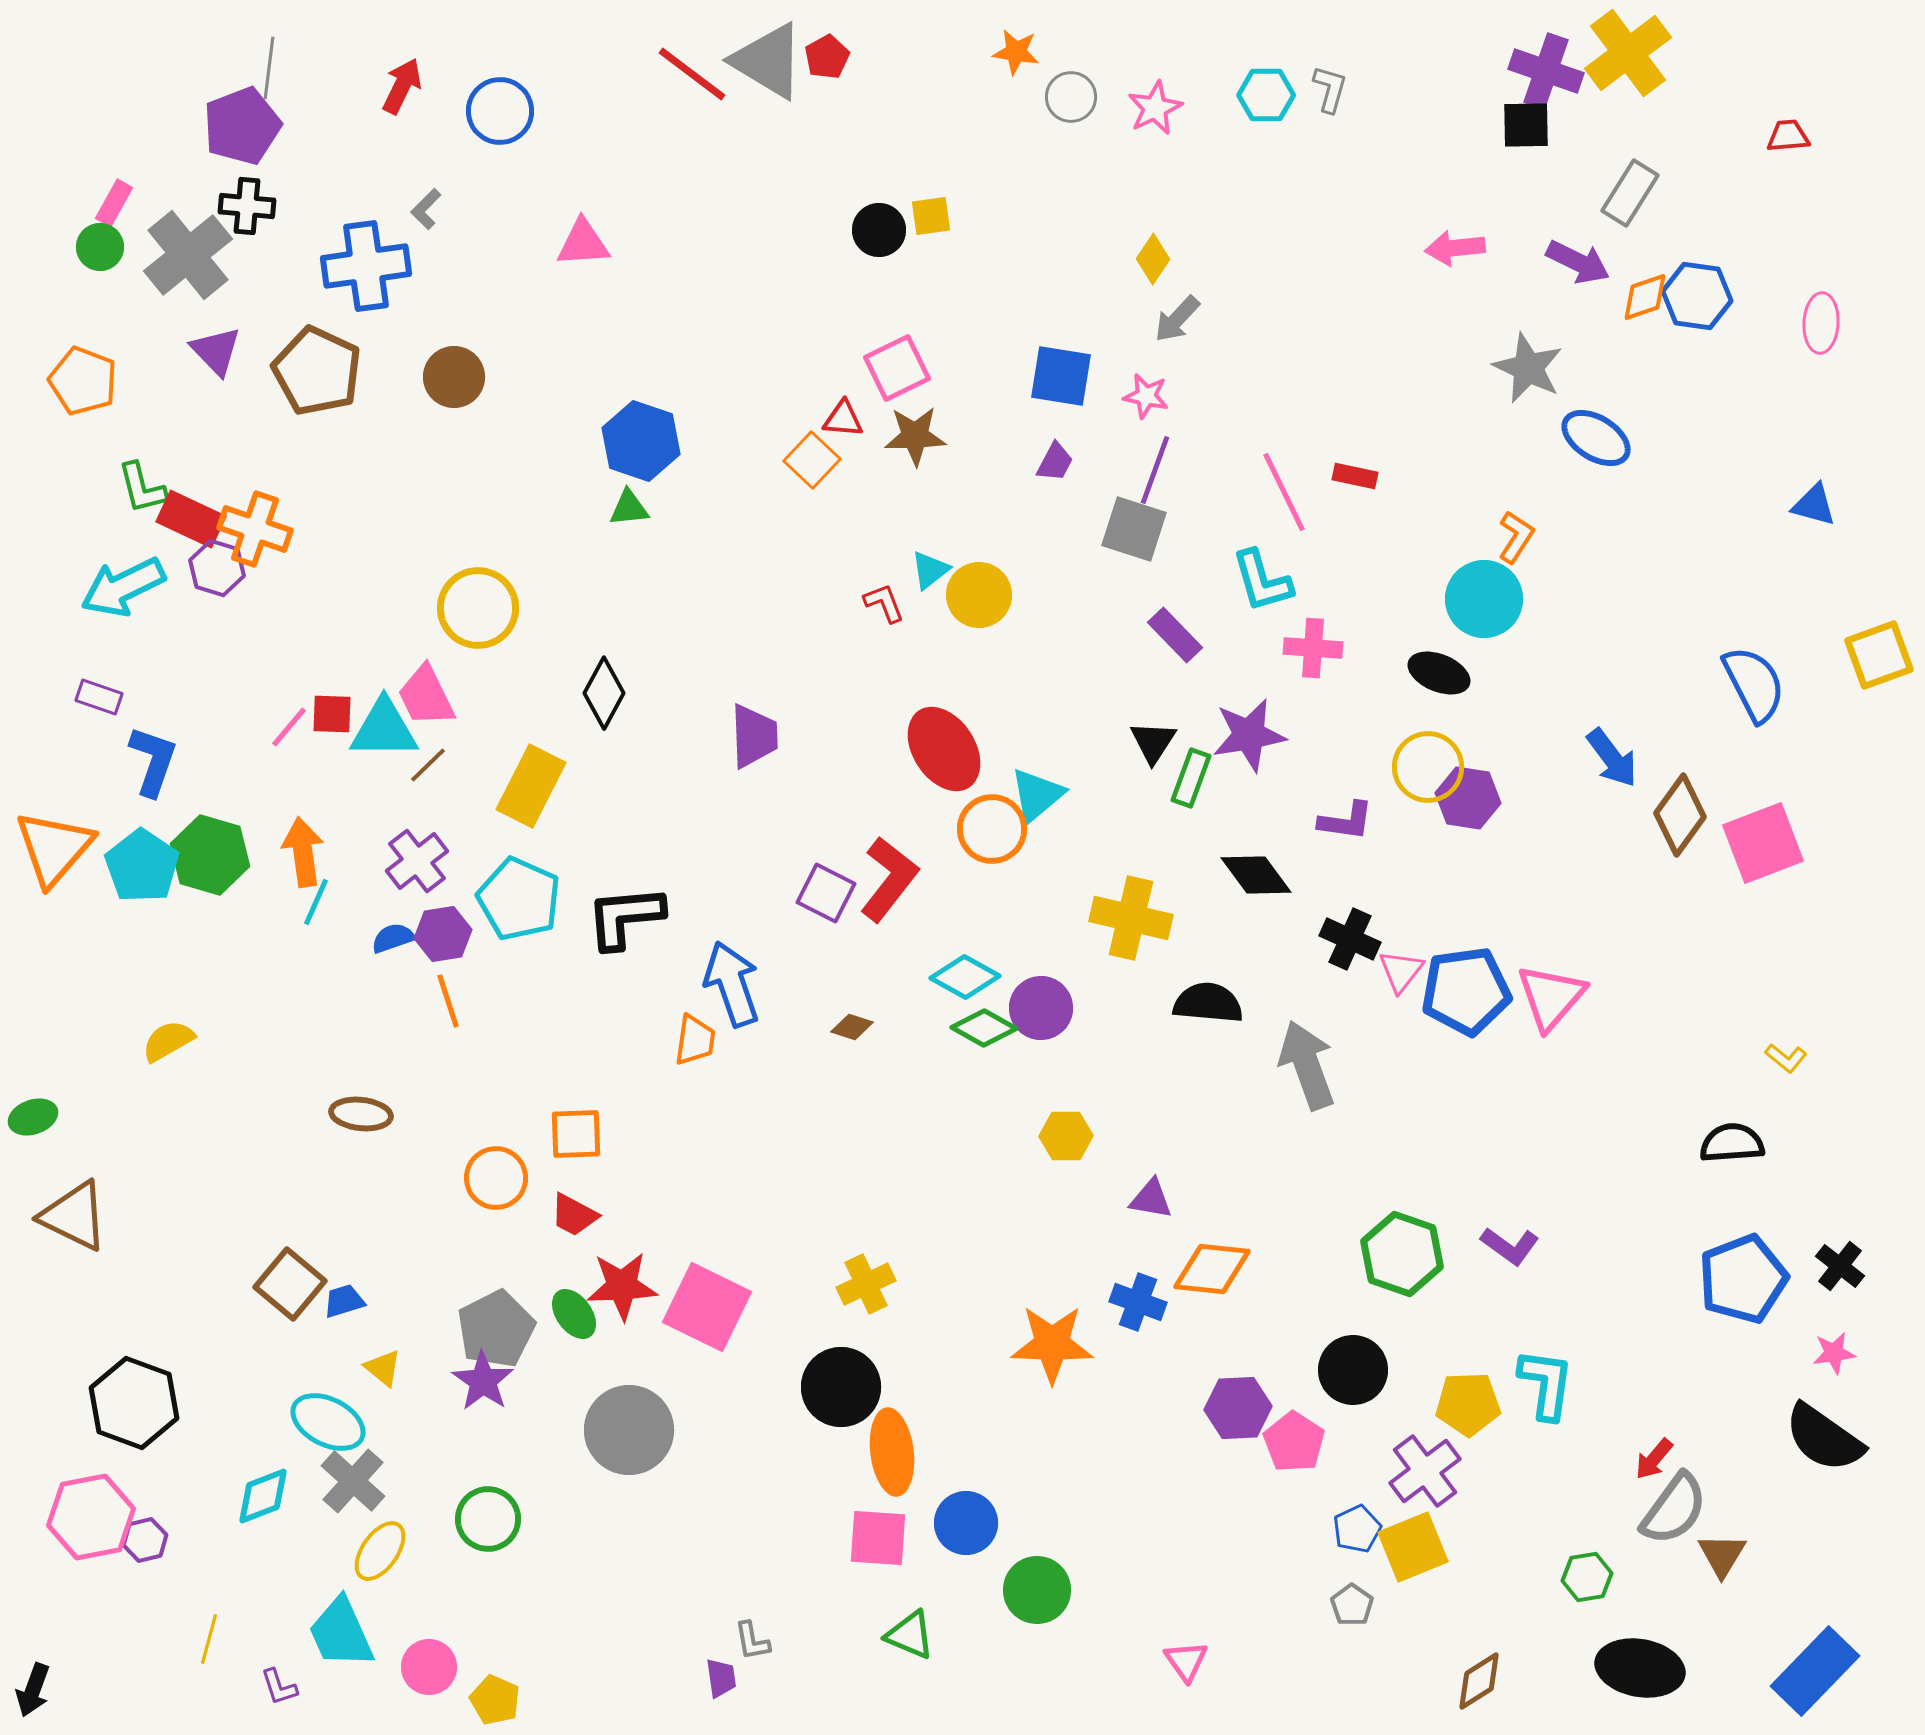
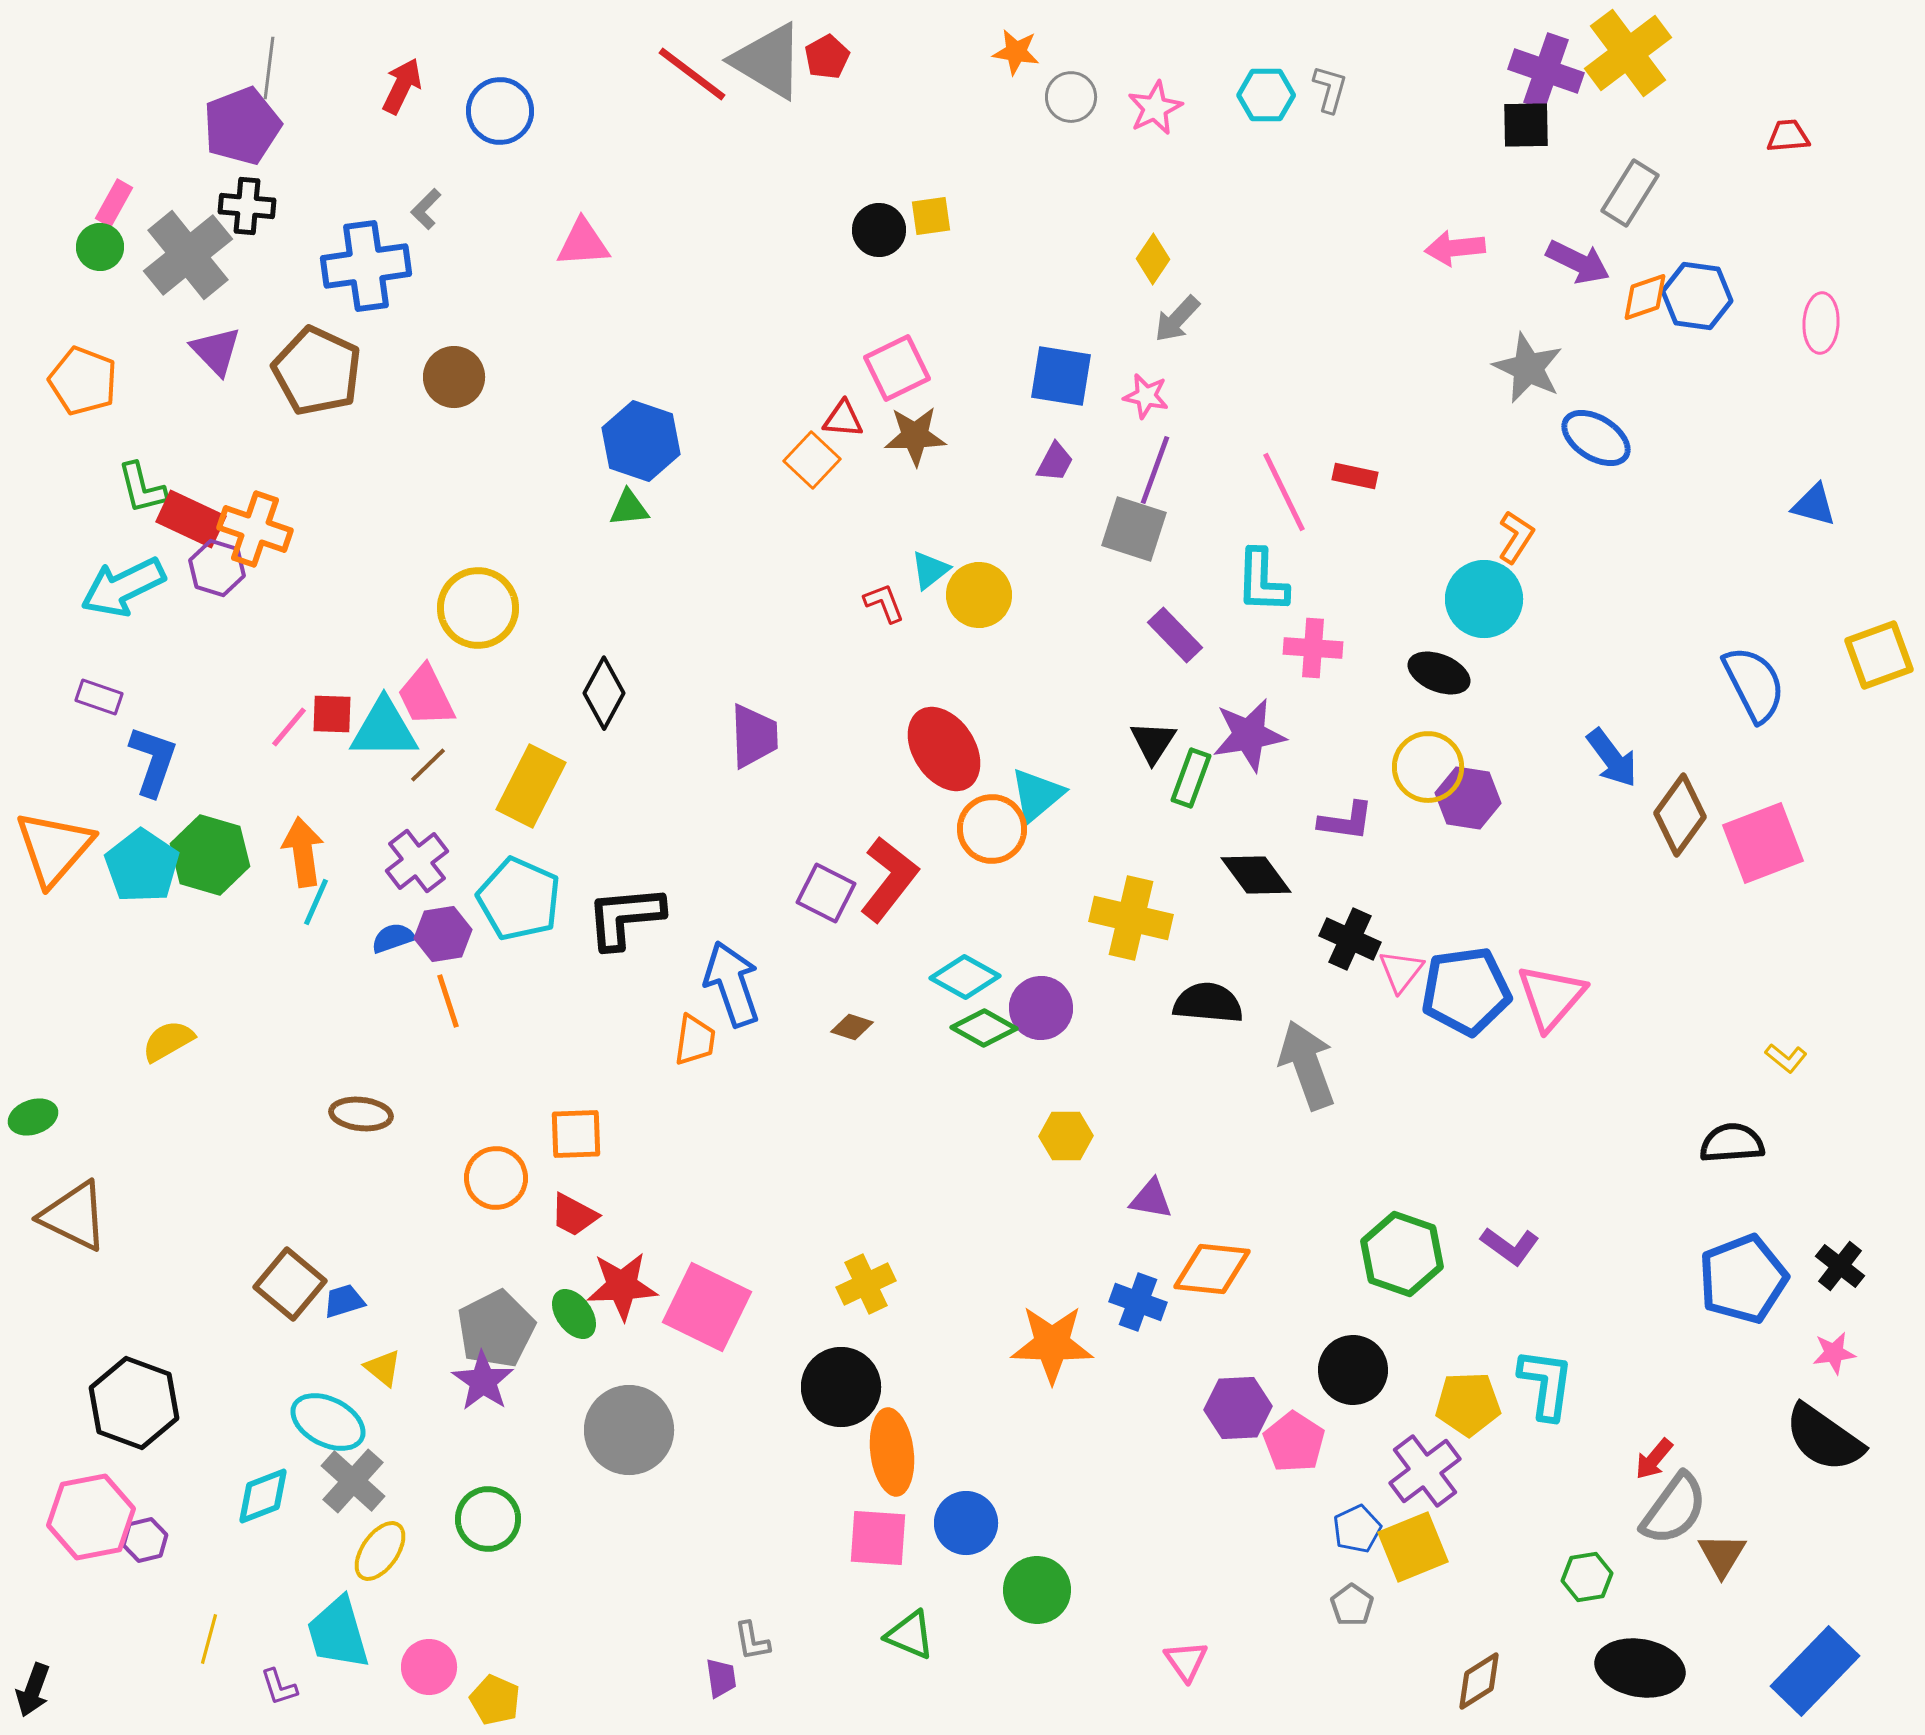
cyan L-shape at (1262, 581): rotated 18 degrees clockwise
cyan trapezoid at (341, 1633): moved 3 px left; rotated 8 degrees clockwise
